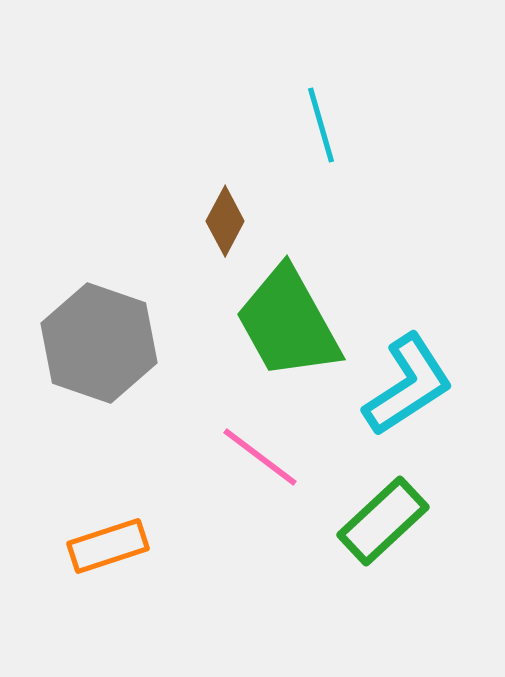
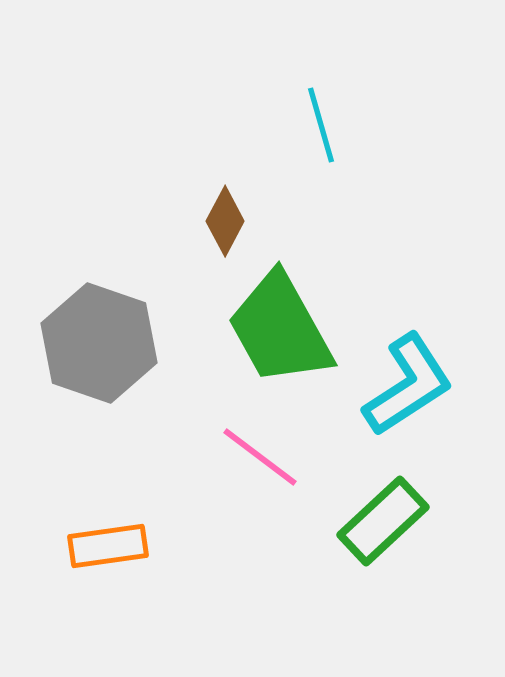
green trapezoid: moved 8 px left, 6 px down
orange rectangle: rotated 10 degrees clockwise
